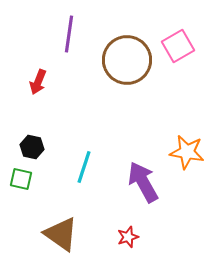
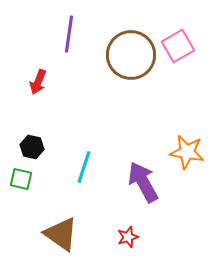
brown circle: moved 4 px right, 5 px up
